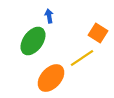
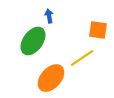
orange square: moved 3 px up; rotated 24 degrees counterclockwise
